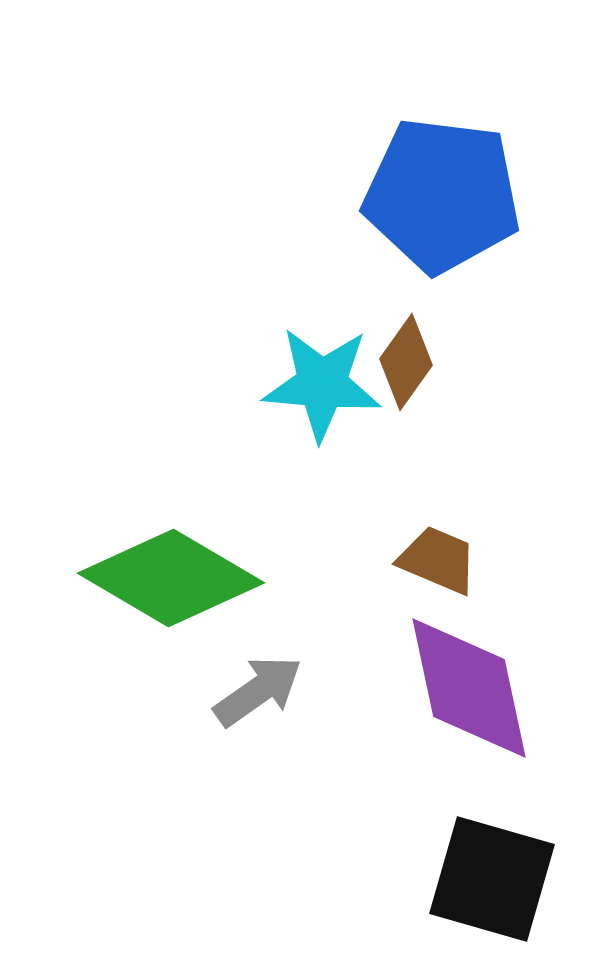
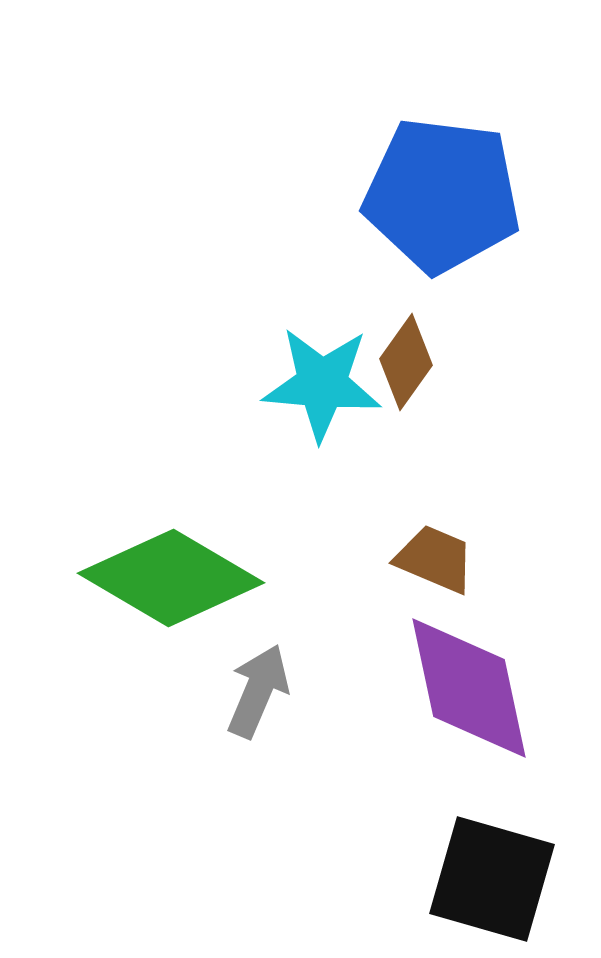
brown trapezoid: moved 3 px left, 1 px up
gray arrow: rotated 32 degrees counterclockwise
